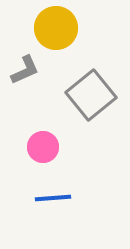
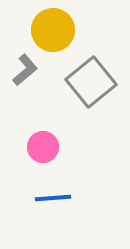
yellow circle: moved 3 px left, 2 px down
gray L-shape: rotated 16 degrees counterclockwise
gray square: moved 13 px up
